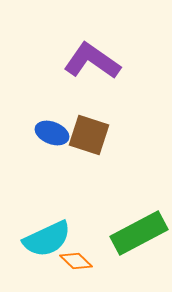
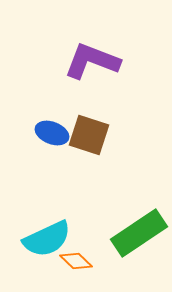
purple L-shape: rotated 14 degrees counterclockwise
green rectangle: rotated 6 degrees counterclockwise
